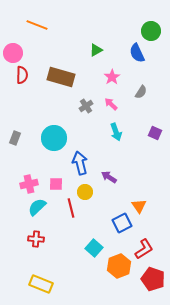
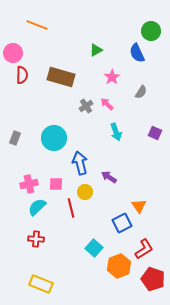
pink arrow: moved 4 px left
